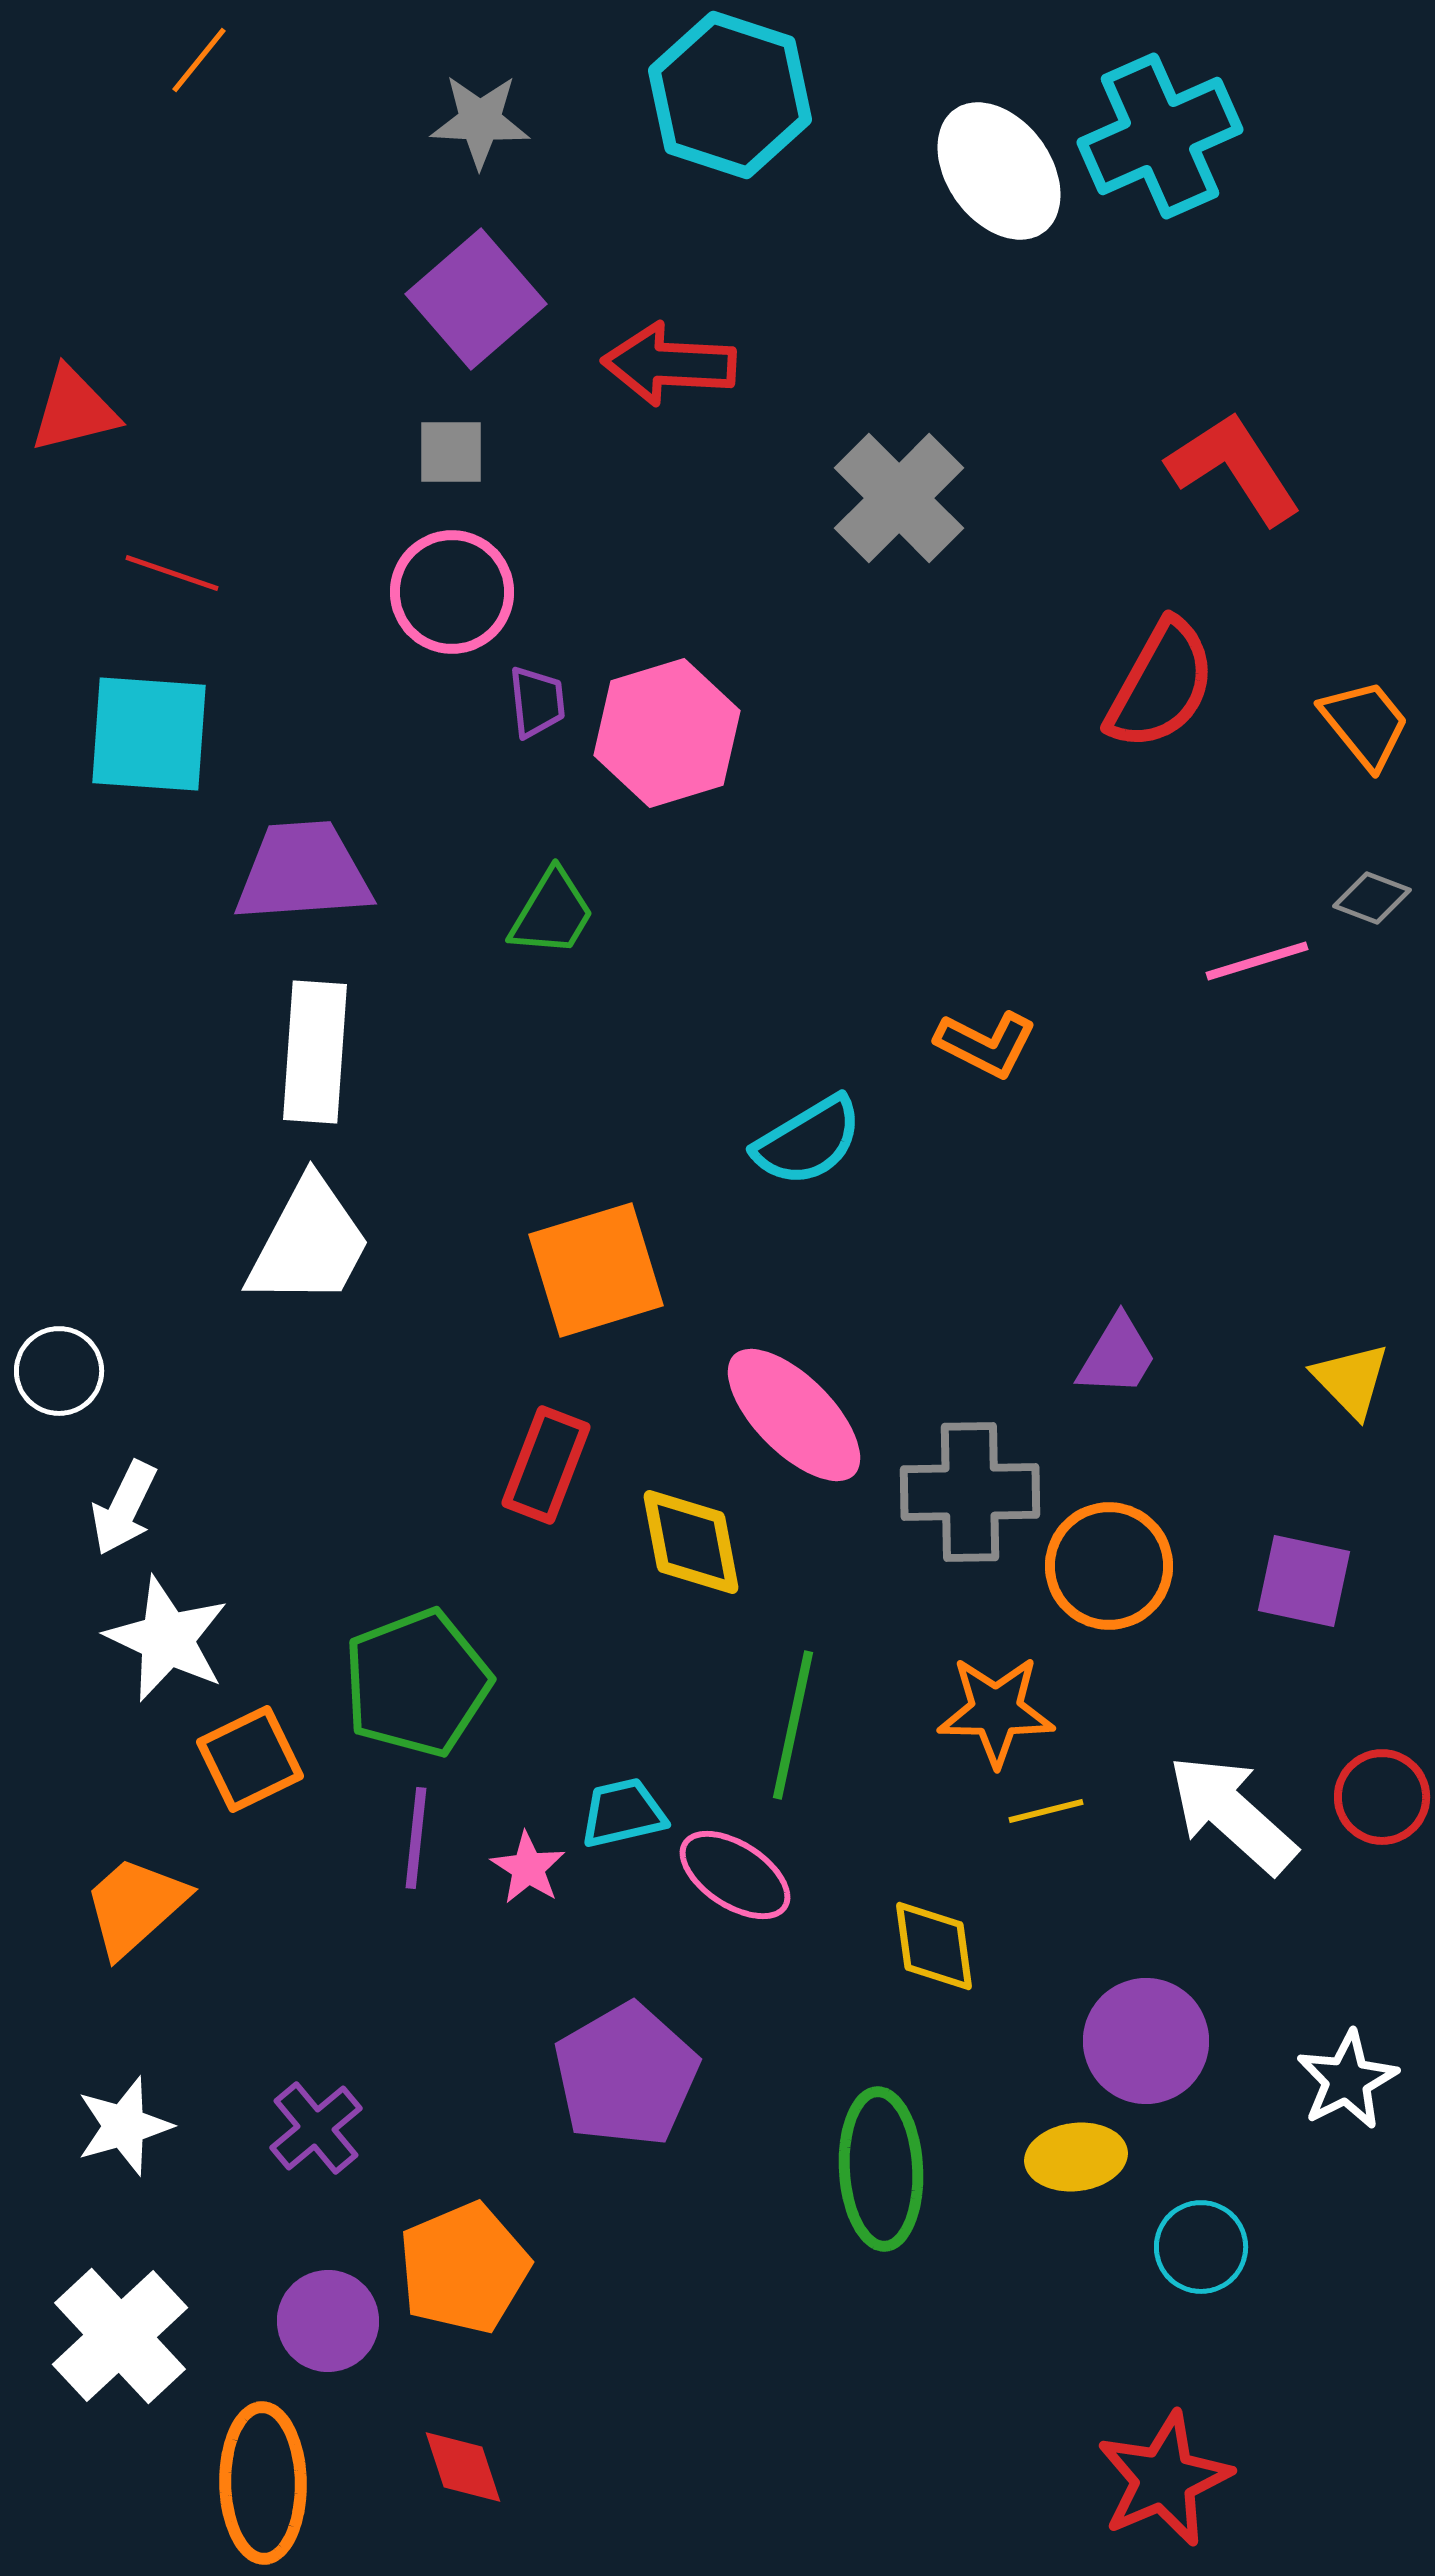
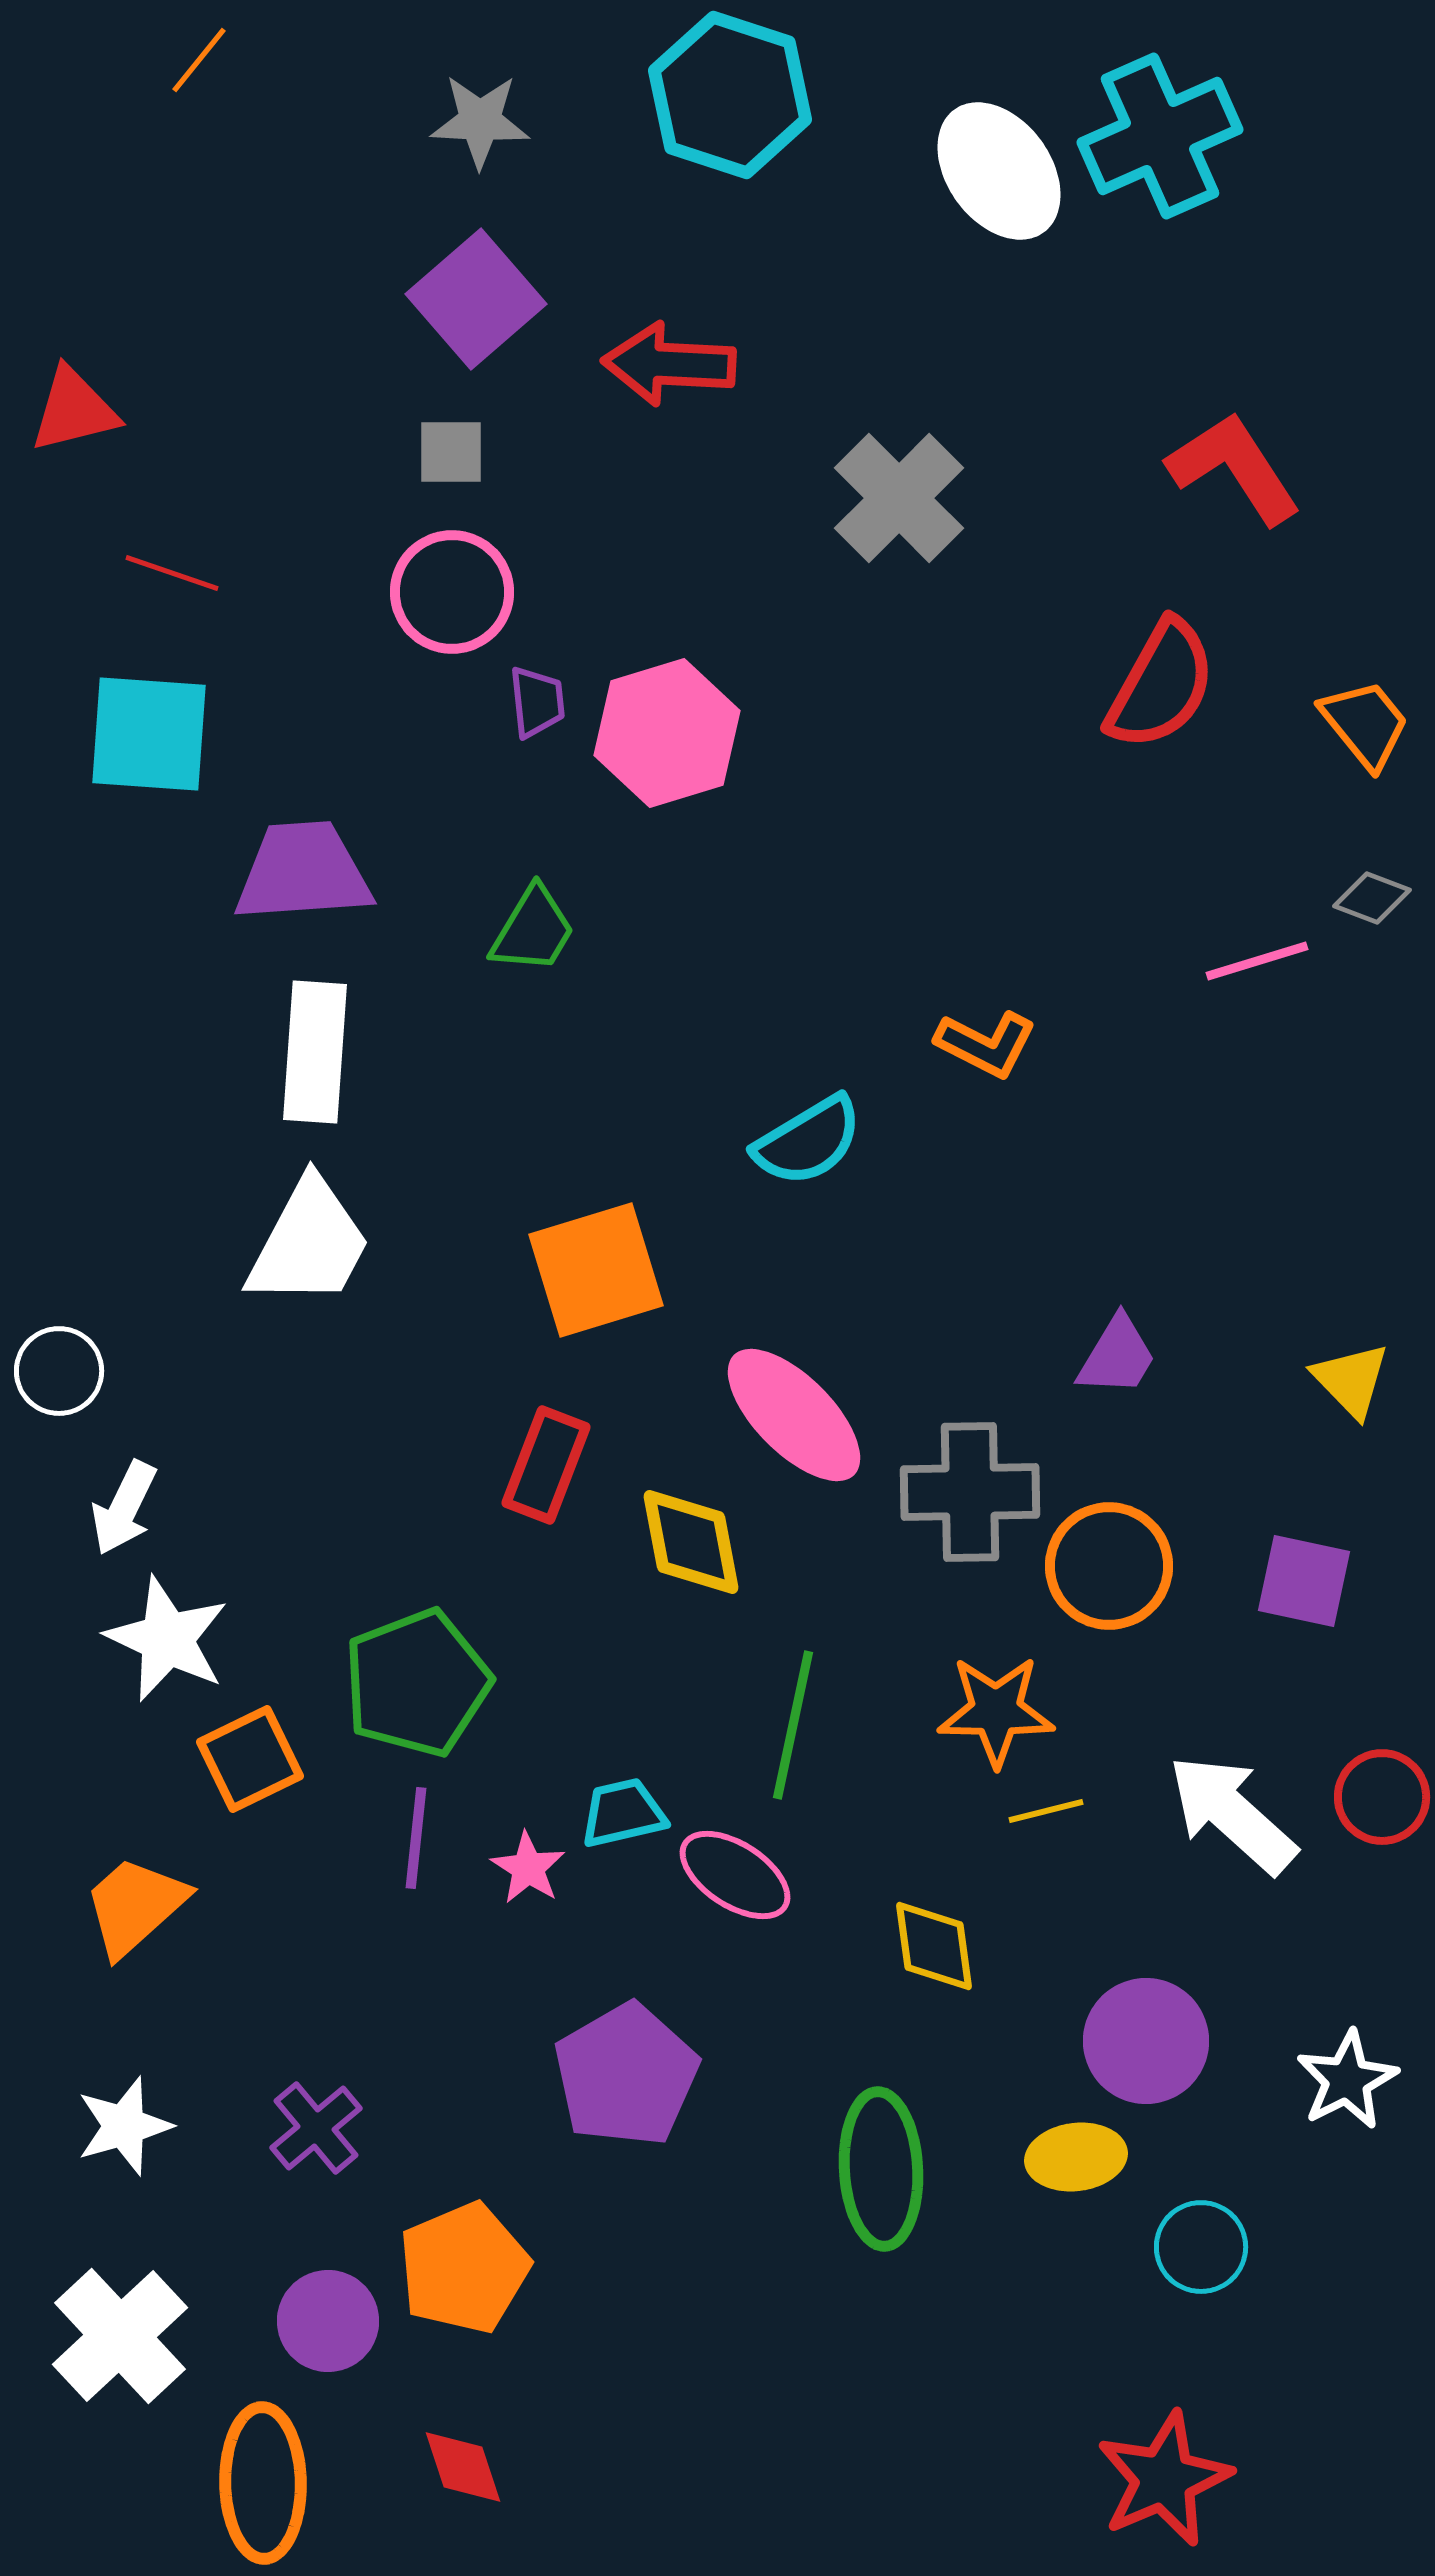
green trapezoid at (552, 913): moved 19 px left, 17 px down
